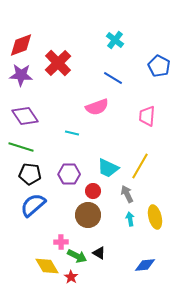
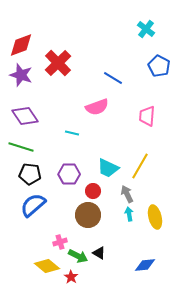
cyan cross: moved 31 px right, 11 px up
purple star: rotated 15 degrees clockwise
cyan arrow: moved 1 px left, 5 px up
pink cross: moved 1 px left; rotated 16 degrees counterclockwise
green arrow: moved 1 px right
yellow diamond: rotated 20 degrees counterclockwise
